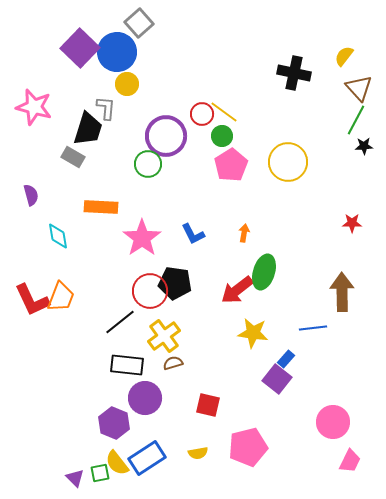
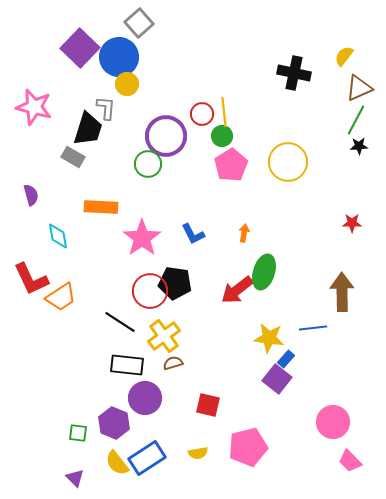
blue circle at (117, 52): moved 2 px right, 5 px down
brown triangle at (359, 88): rotated 48 degrees clockwise
yellow line at (224, 112): rotated 48 degrees clockwise
black star at (364, 146): moved 5 px left
orange trapezoid at (61, 297): rotated 36 degrees clockwise
red L-shape at (32, 300): moved 1 px left, 21 px up
black line at (120, 322): rotated 72 degrees clockwise
yellow star at (253, 333): moved 16 px right, 5 px down
pink trapezoid at (350, 461): rotated 110 degrees clockwise
green square at (100, 473): moved 22 px left, 40 px up; rotated 18 degrees clockwise
